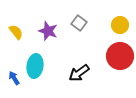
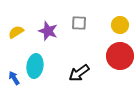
gray square: rotated 35 degrees counterclockwise
yellow semicircle: rotated 84 degrees counterclockwise
